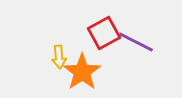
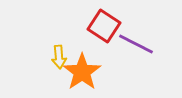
red square: moved 7 px up; rotated 28 degrees counterclockwise
purple line: moved 2 px down
